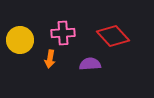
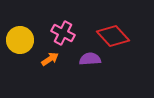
pink cross: rotated 30 degrees clockwise
orange arrow: rotated 132 degrees counterclockwise
purple semicircle: moved 5 px up
